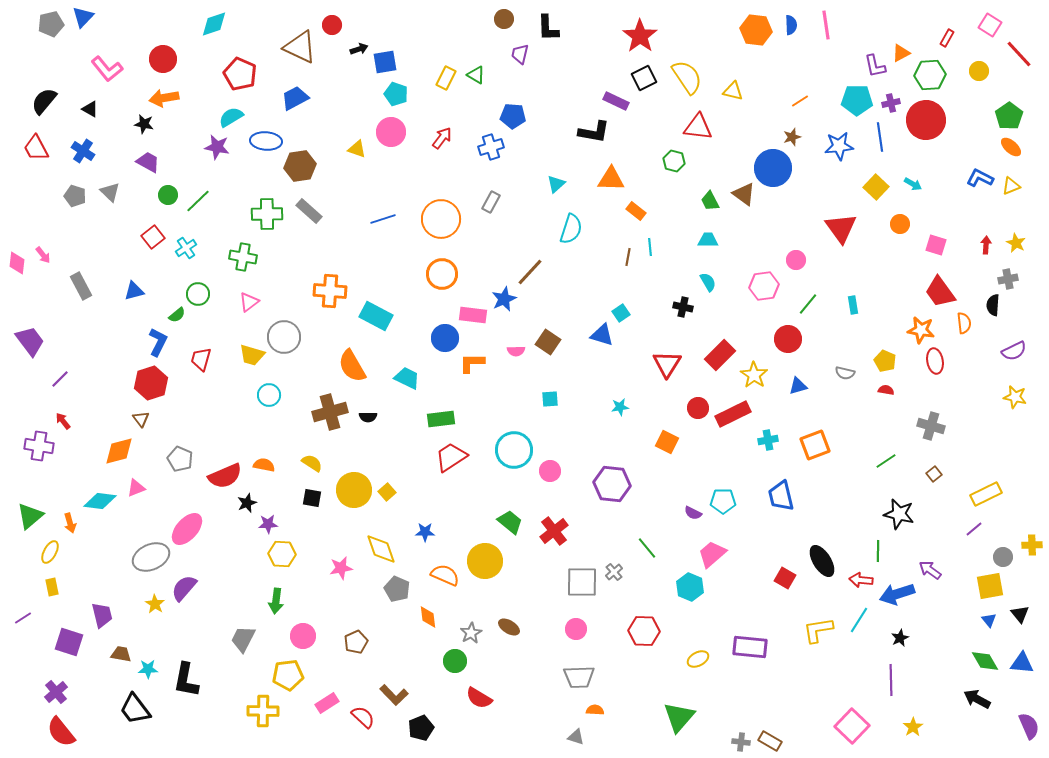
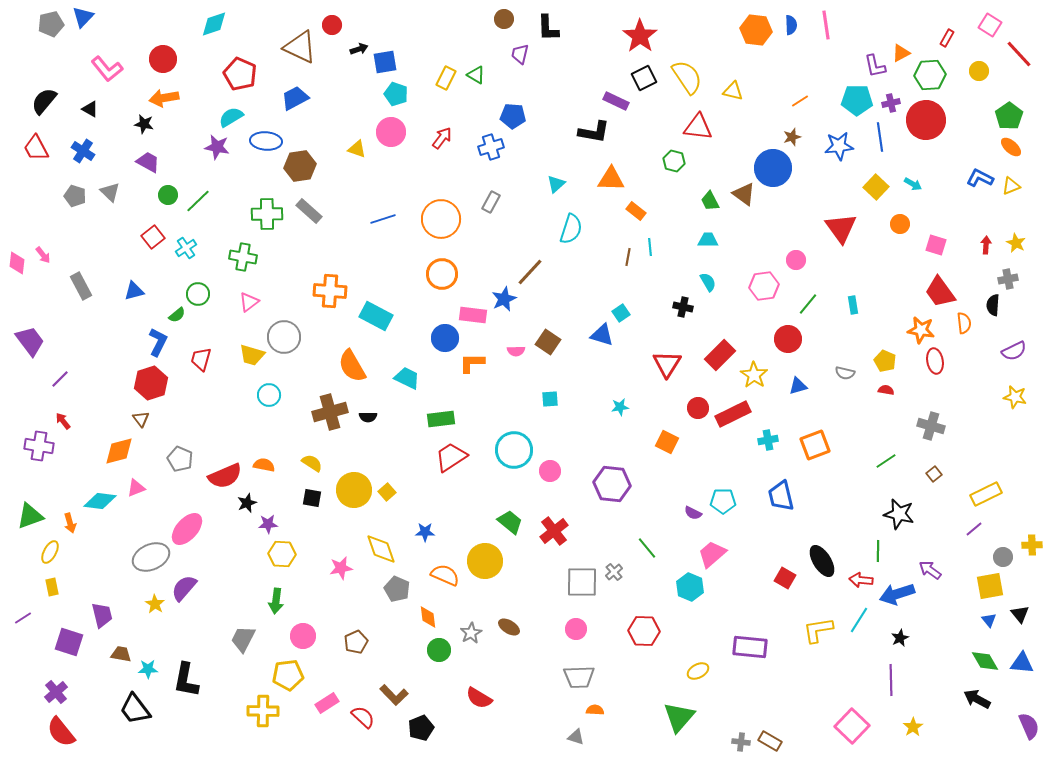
green triangle at (30, 516): rotated 20 degrees clockwise
yellow ellipse at (698, 659): moved 12 px down
green circle at (455, 661): moved 16 px left, 11 px up
